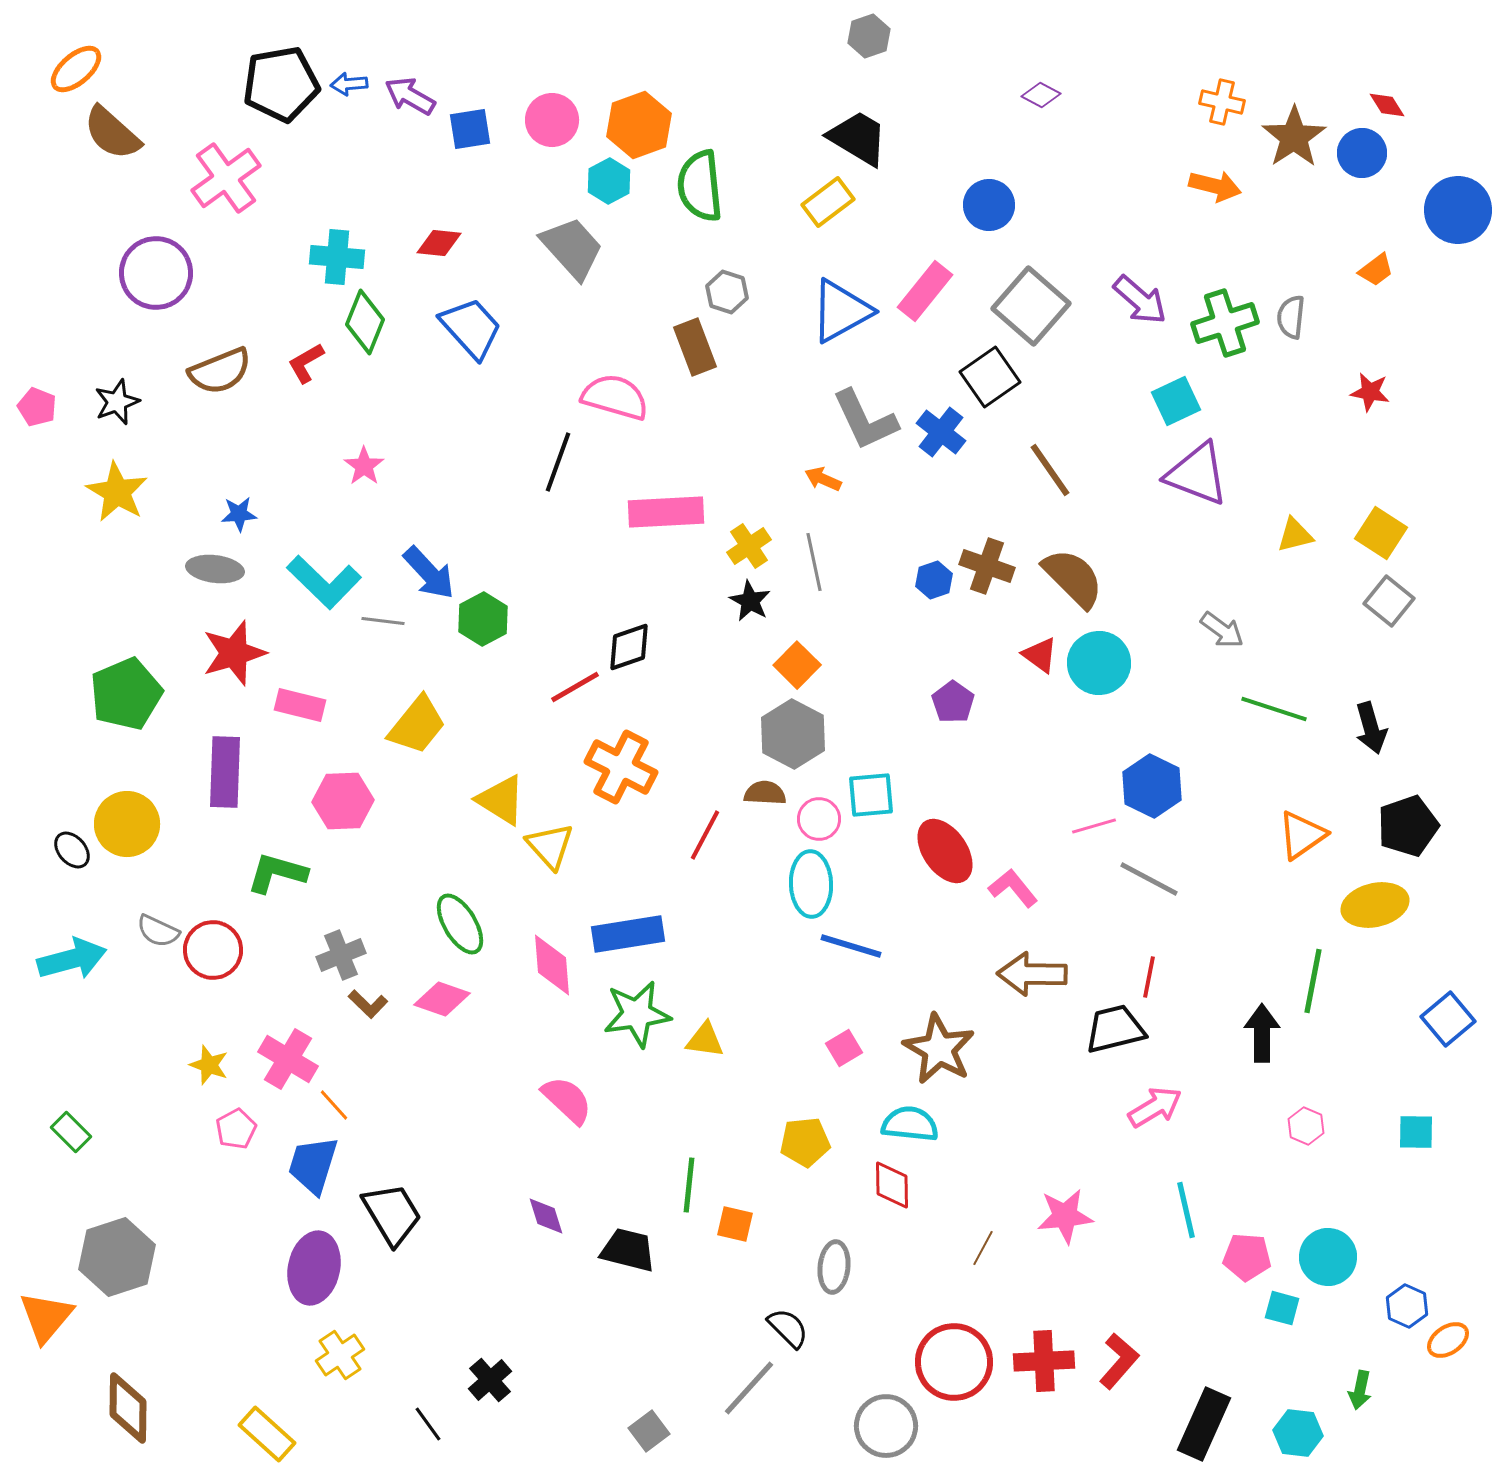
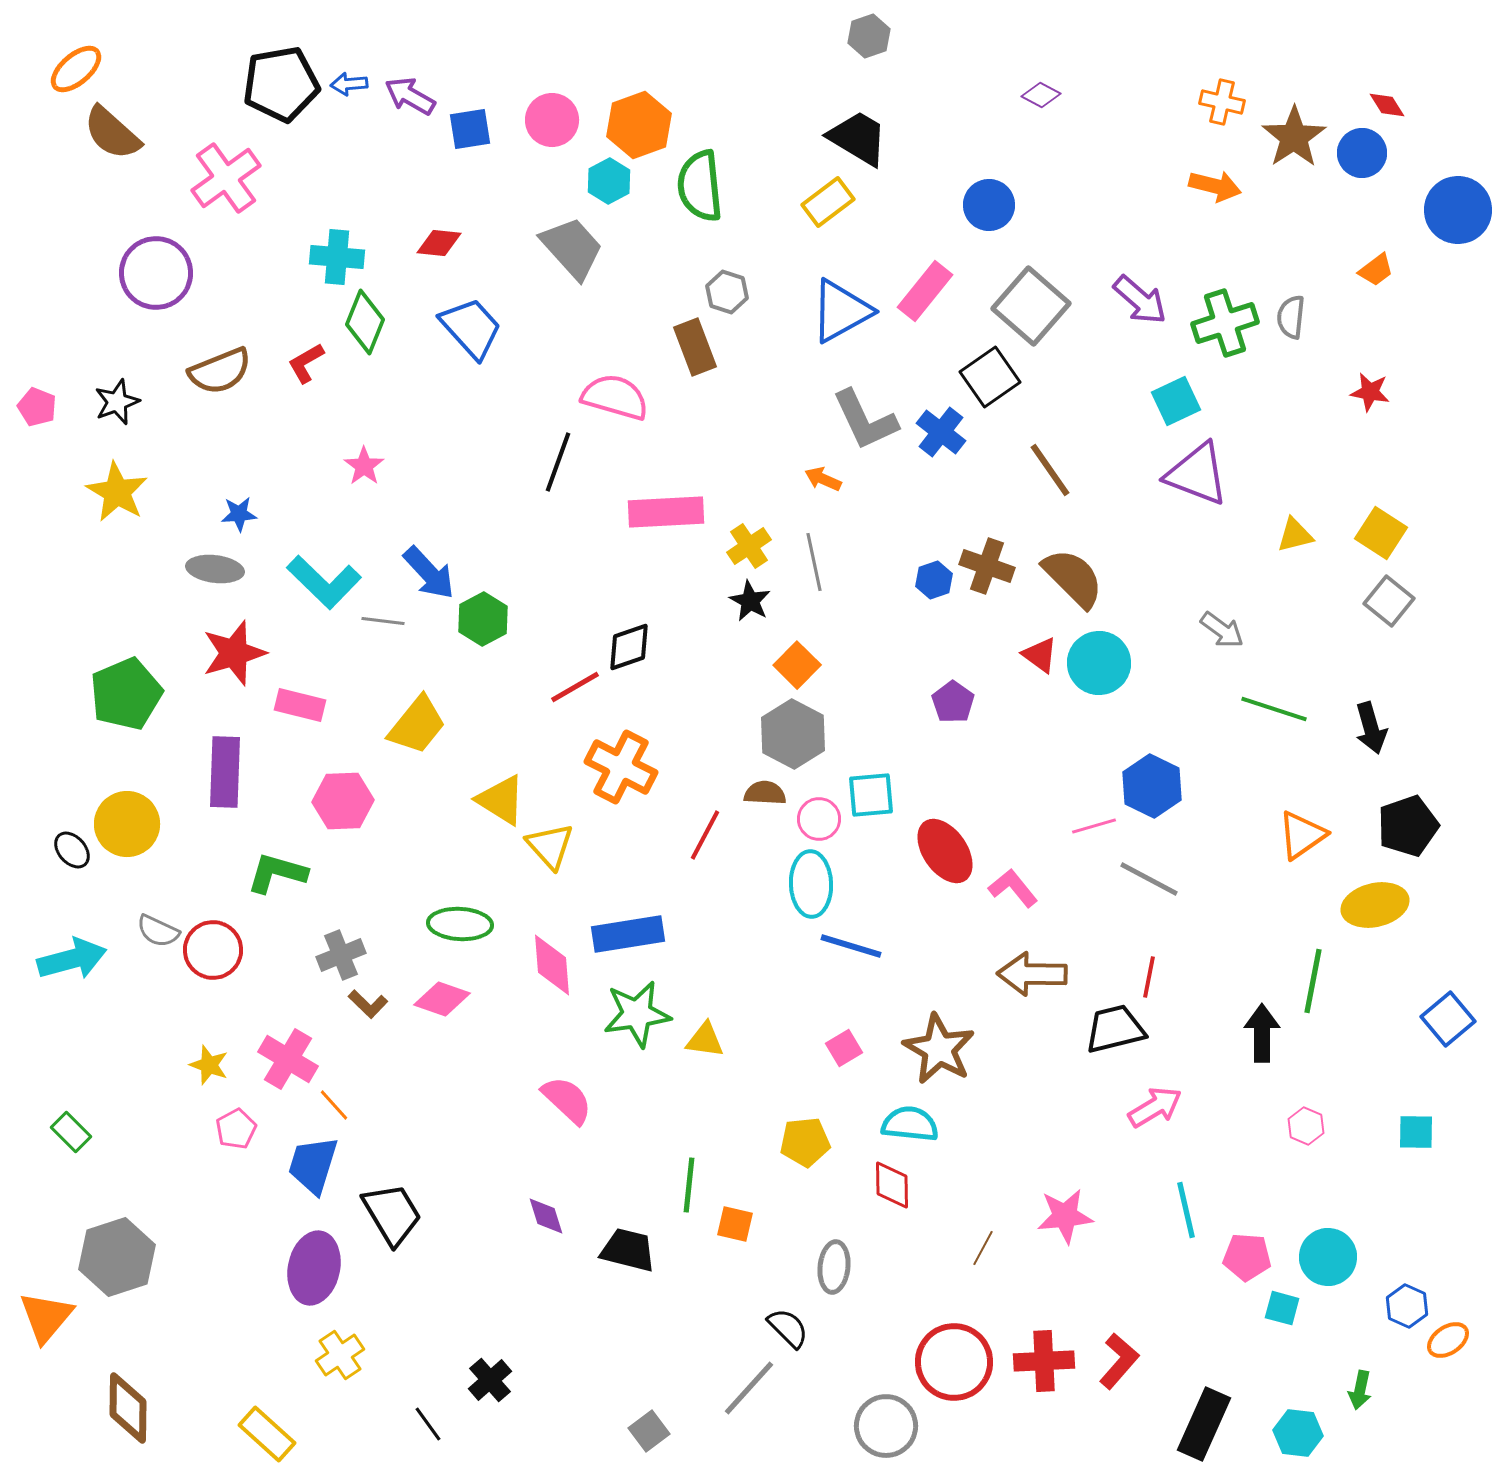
green ellipse at (460, 924): rotated 56 degrees counterclockwise
